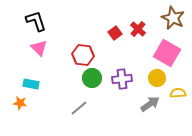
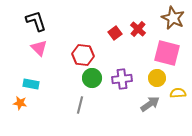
pink square: rotated 16 degrees counterclockwise
gray line: moved 1 px right, 3 px up; rotated 36 degrees counterclockwise
